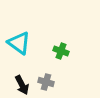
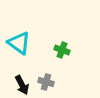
green cross: moved 1 px right, 1 px up
